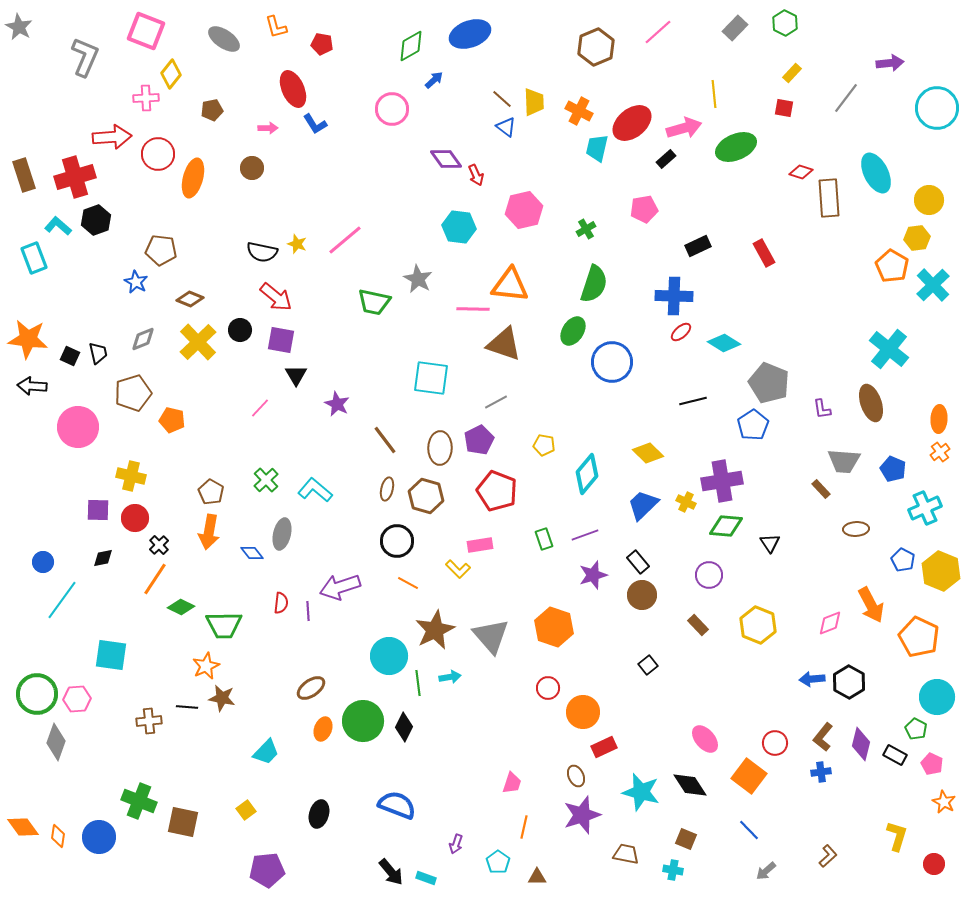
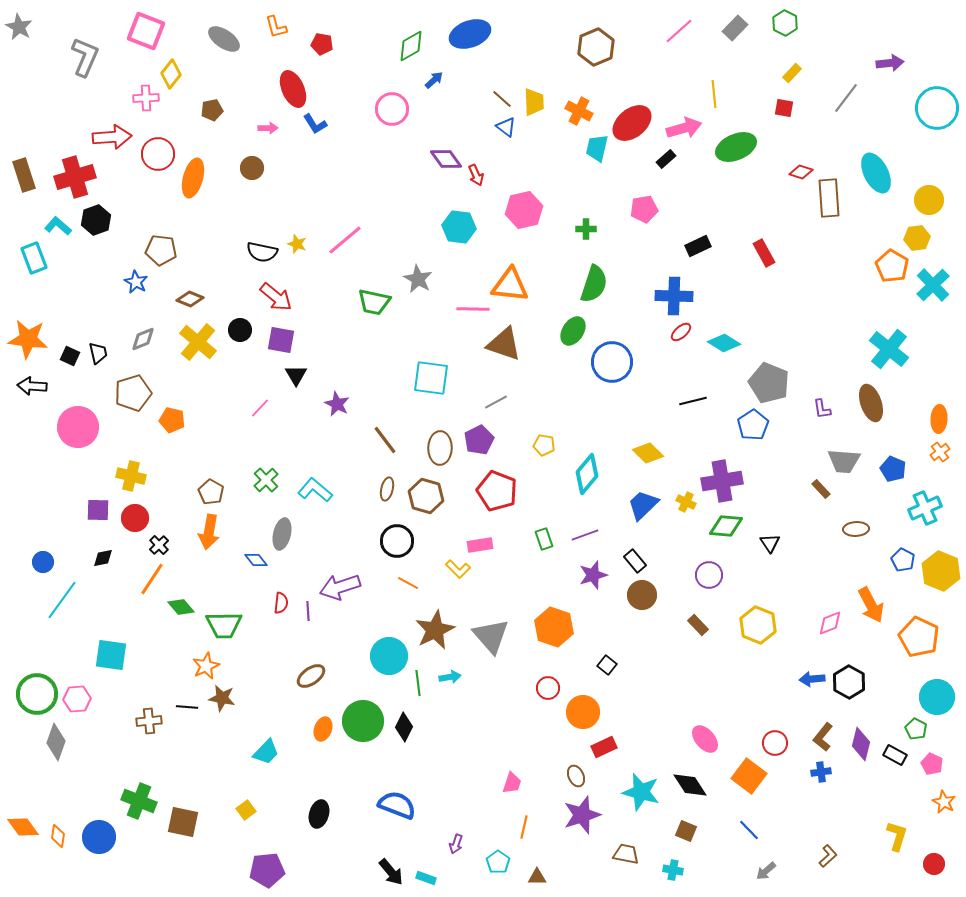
pink line at (658, 32): moved 21 px right, 1 px up
green cross at (586, 229): rotated 30 degrees clockwise
yellow cross at (198, 342): rotated 6 degrees counterclockwise
blue diamond at (252, 553): moved 4 px right, 7 px down
black rectangle at (638, 562): moved 3 px left, 1 px up
orange line at (155, 579): moved 3 px left
green diamond at (181, 607): rotated 24 degrees clockwise
black square at (648, 665): moved 41 px left; rotated 12 degrees counterclockwise
brown ellipse at (311, 688): moved 12 px up
brown square at (686, 839): moved 8 px up
